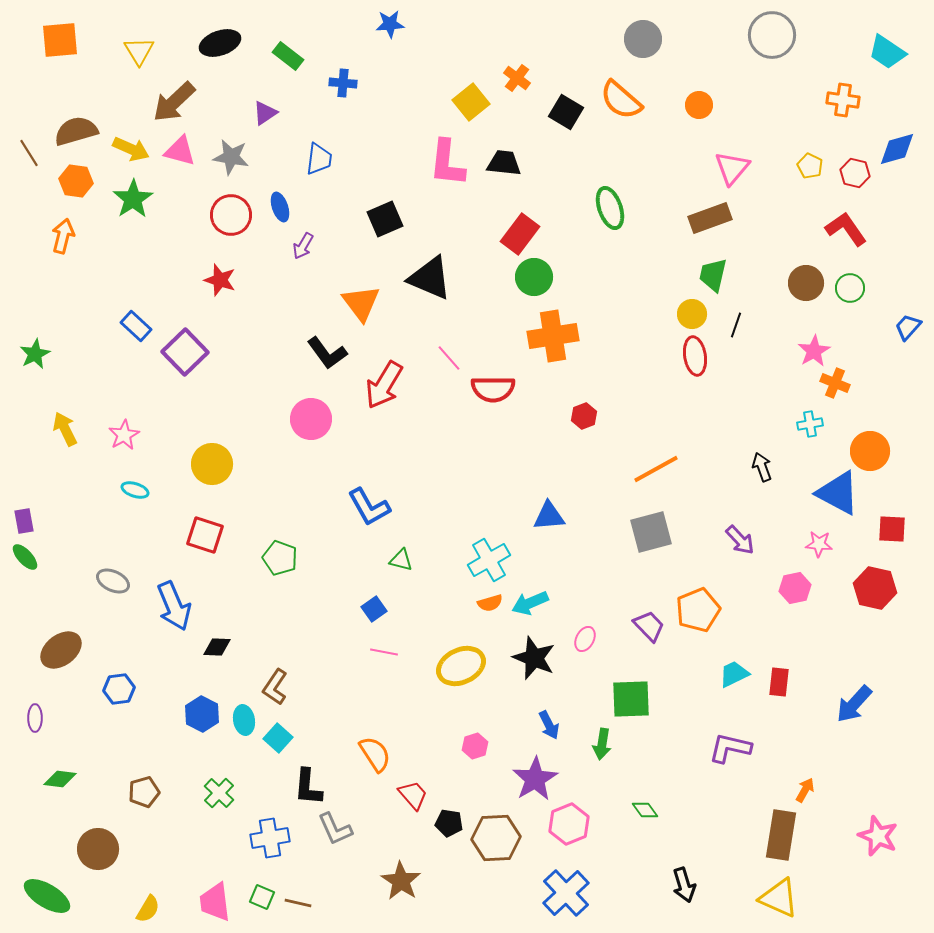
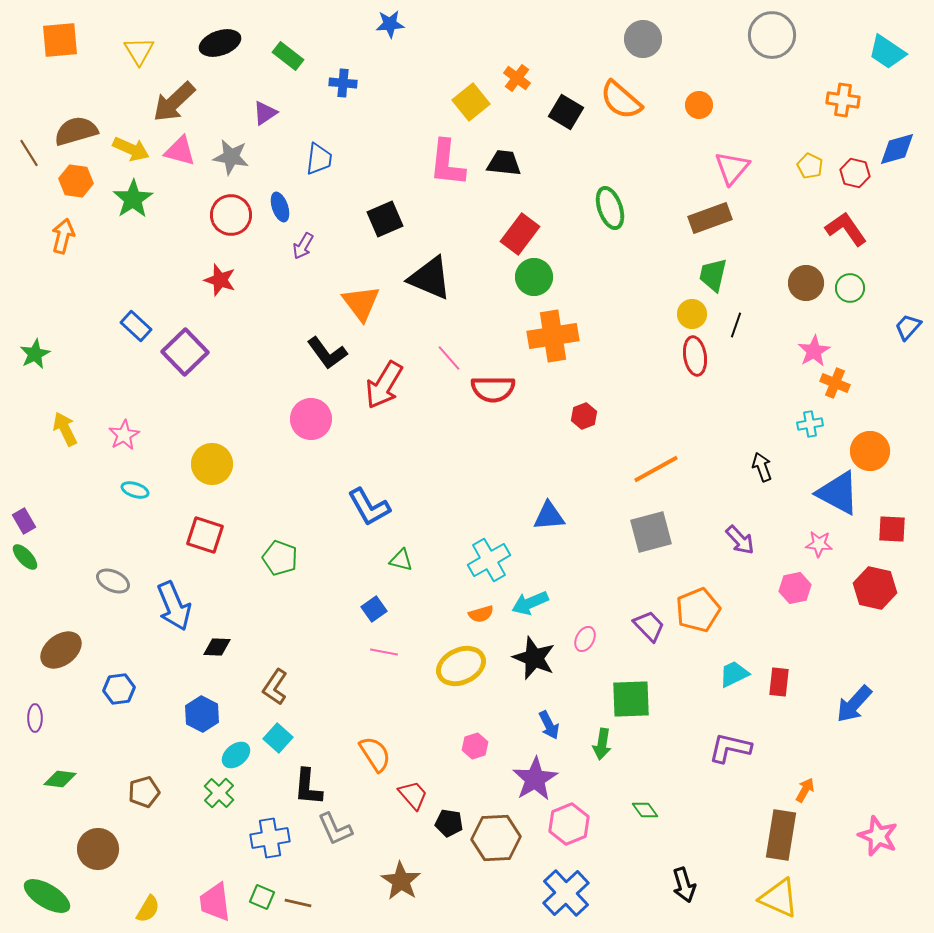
purple rectangle at (24, 521): rotated 20 degrees counterclockwise
orange semicircle at (490, 603): moved 9 px left, 11 px down
cyan ellipse at (244, 720): moved 8 px left, 35 px down; rotated 60 degrees clockwise
